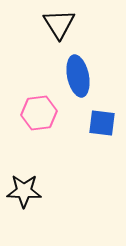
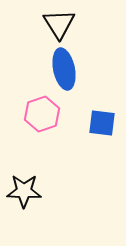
blue ellipse: moved 14 px left, 7 px up
pink hexagon: moved 3 px right, 1 px down; rotated 12 degrees counterclockwise
